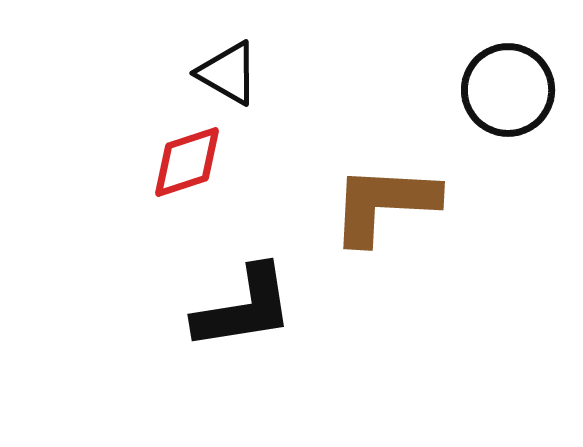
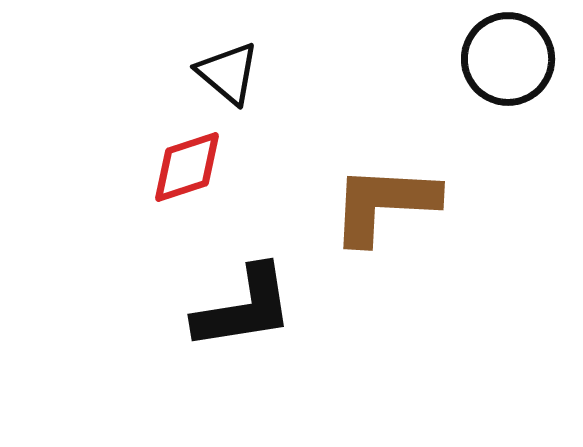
black triangle: rotated 10 degrees clockwise
black circle: moved 31 px up
red diamond: moved 5 px down
